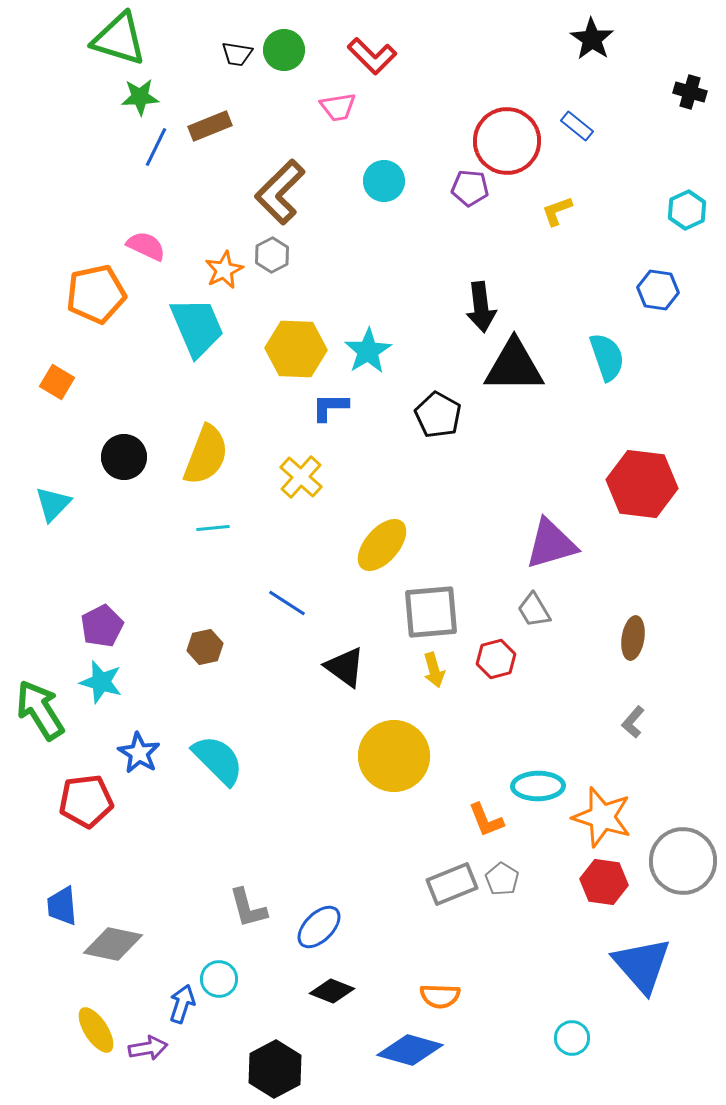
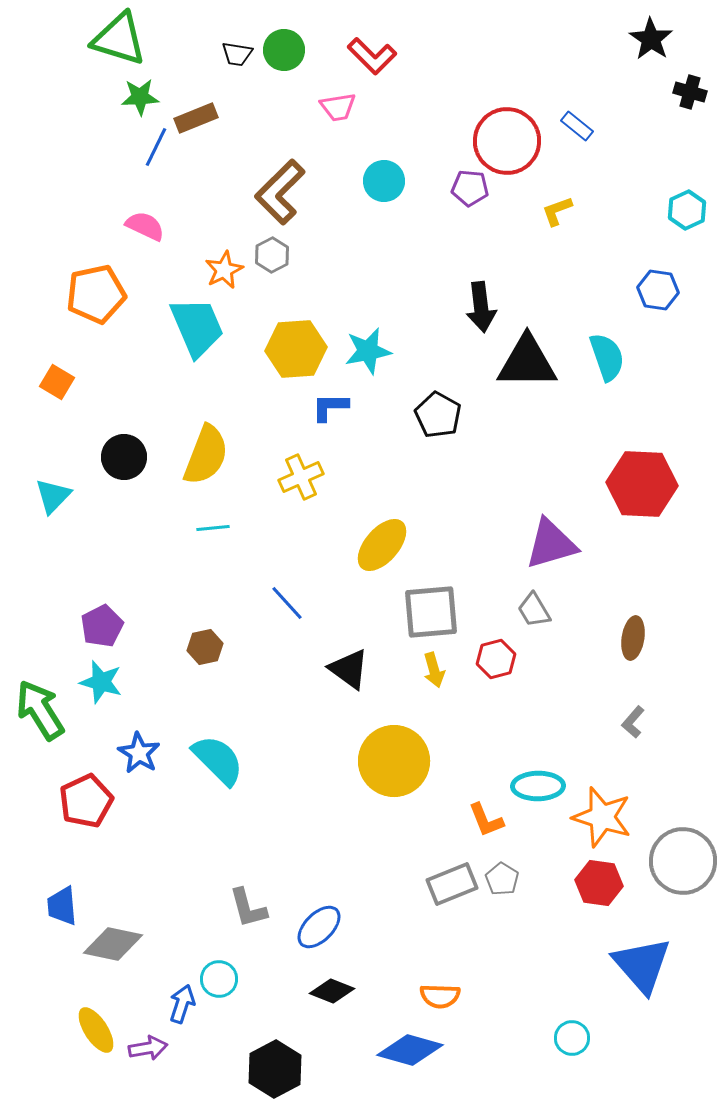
black star at (592, 39): moved 59 px right
brown rectangle at (210, 126): moved 14 px left, 8 px up
pink semicircle at (146, 246): moved 1 px left, 20 px up
yellow hexagon at (296, 349): rotated 6 degrees counterclockwise
cyan star at (368, 351): rotated 21 degrees clockwise
black triangle at (514, 366): moved 13 px right, 4 px up
yellow cross at (301, 477): rotated 24 degrees clockwise
red hexagon at (642, 484): rotated 4 degrees counterclockwise
cyan triangle at (53, 504): moved 8 px up
blue line at (287, 603): rotated 15 degrees clockwise
black triangle at (345, 667): moved 4 px right, 2 px down
yellow circle at (394, 756): moved 5 px down
red pentagon at (86, 801): rotated 18 degrees counterclockwise
red hexagon at (604, 882): moved 5 px left, 1 px down
